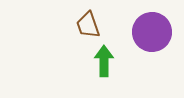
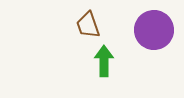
purple circle: moved 2 px right, 2 px up
